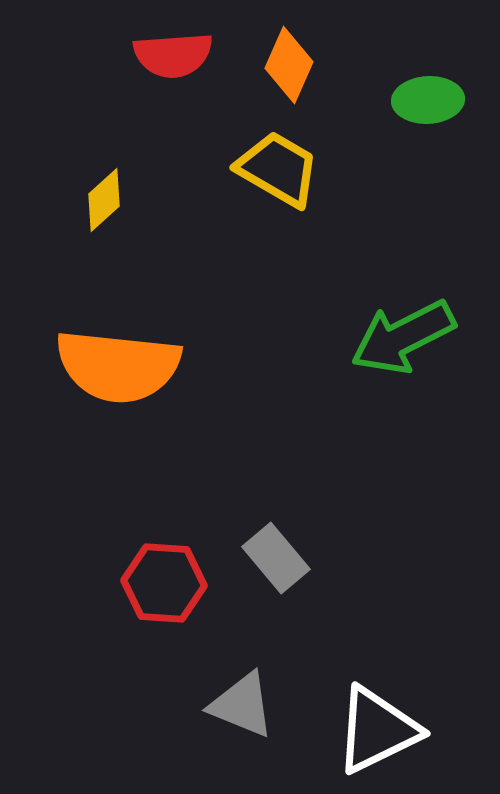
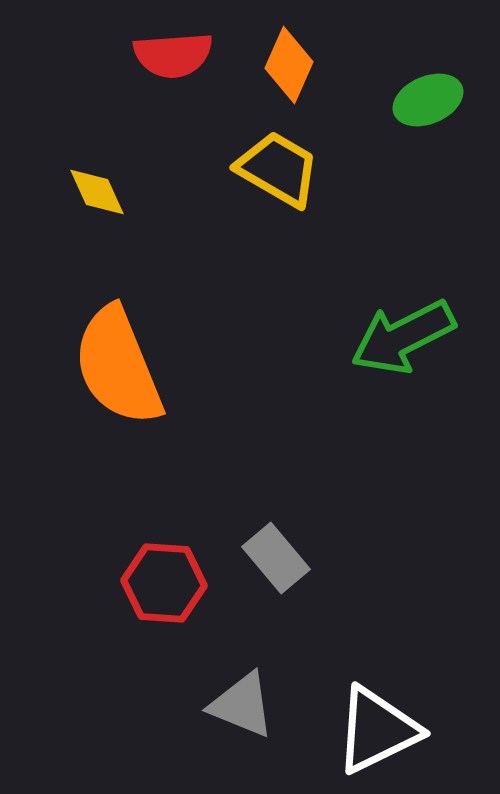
green ellipse: rotated 20 degrees counterclockwise
yellow diamond: moved 7 px left, 8 px up; rotated 72 degrees counterclockwise
orange semicircle: rotated 62 degrees clockwise
